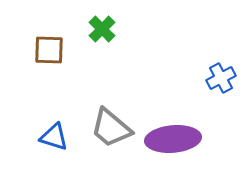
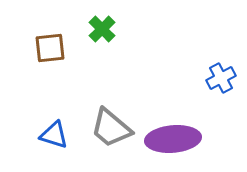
brown square: moved 1 px right, 2 px up; rotated 8 degrees counterclockwise
blue triangle: moved 2 px up
